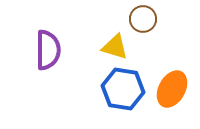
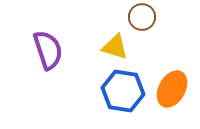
brown circle: moved 1 px left, 2 px up
purple semicircle: rotated 18 degrees counterclockwise
blue hexagon: moved 2 px down
